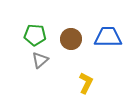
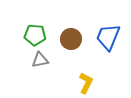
blue trapezoid: rotated 68 degrees counterclockwise
gray triangle: rotated 30 degrees clockwise
